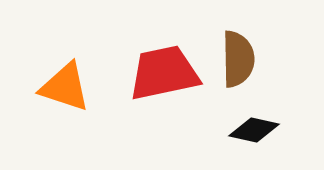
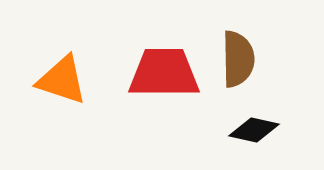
red trapezoid: rotated 12 degrees clockwise
orange triangle: moved 3 px left, 7 px up
